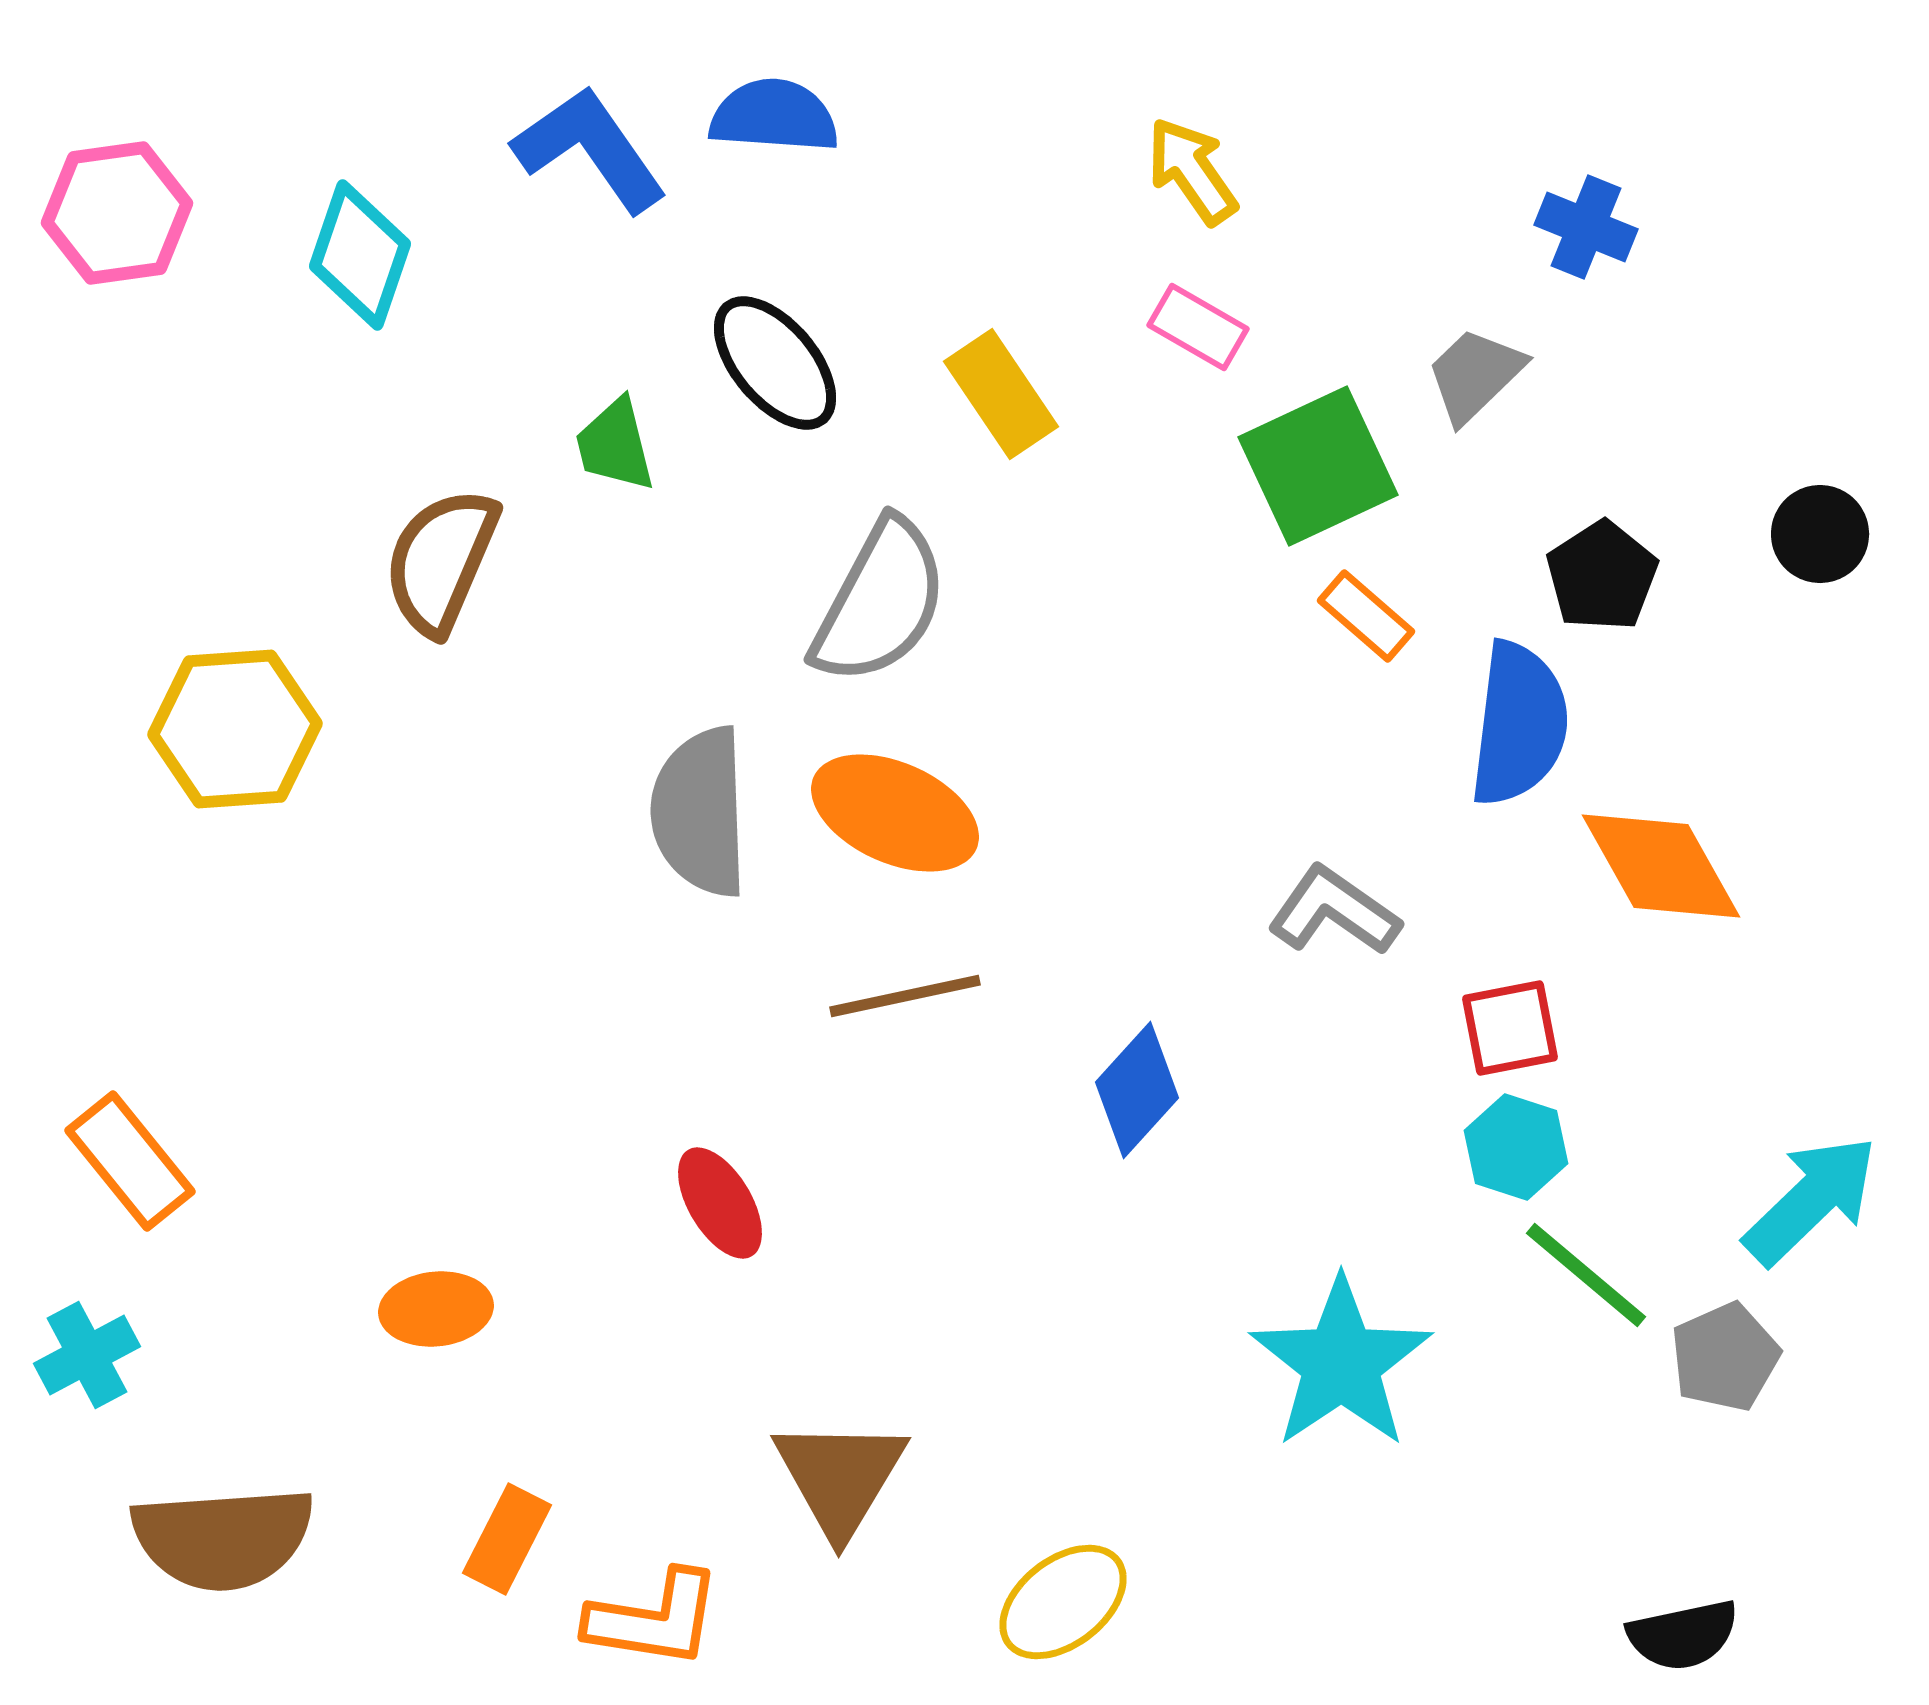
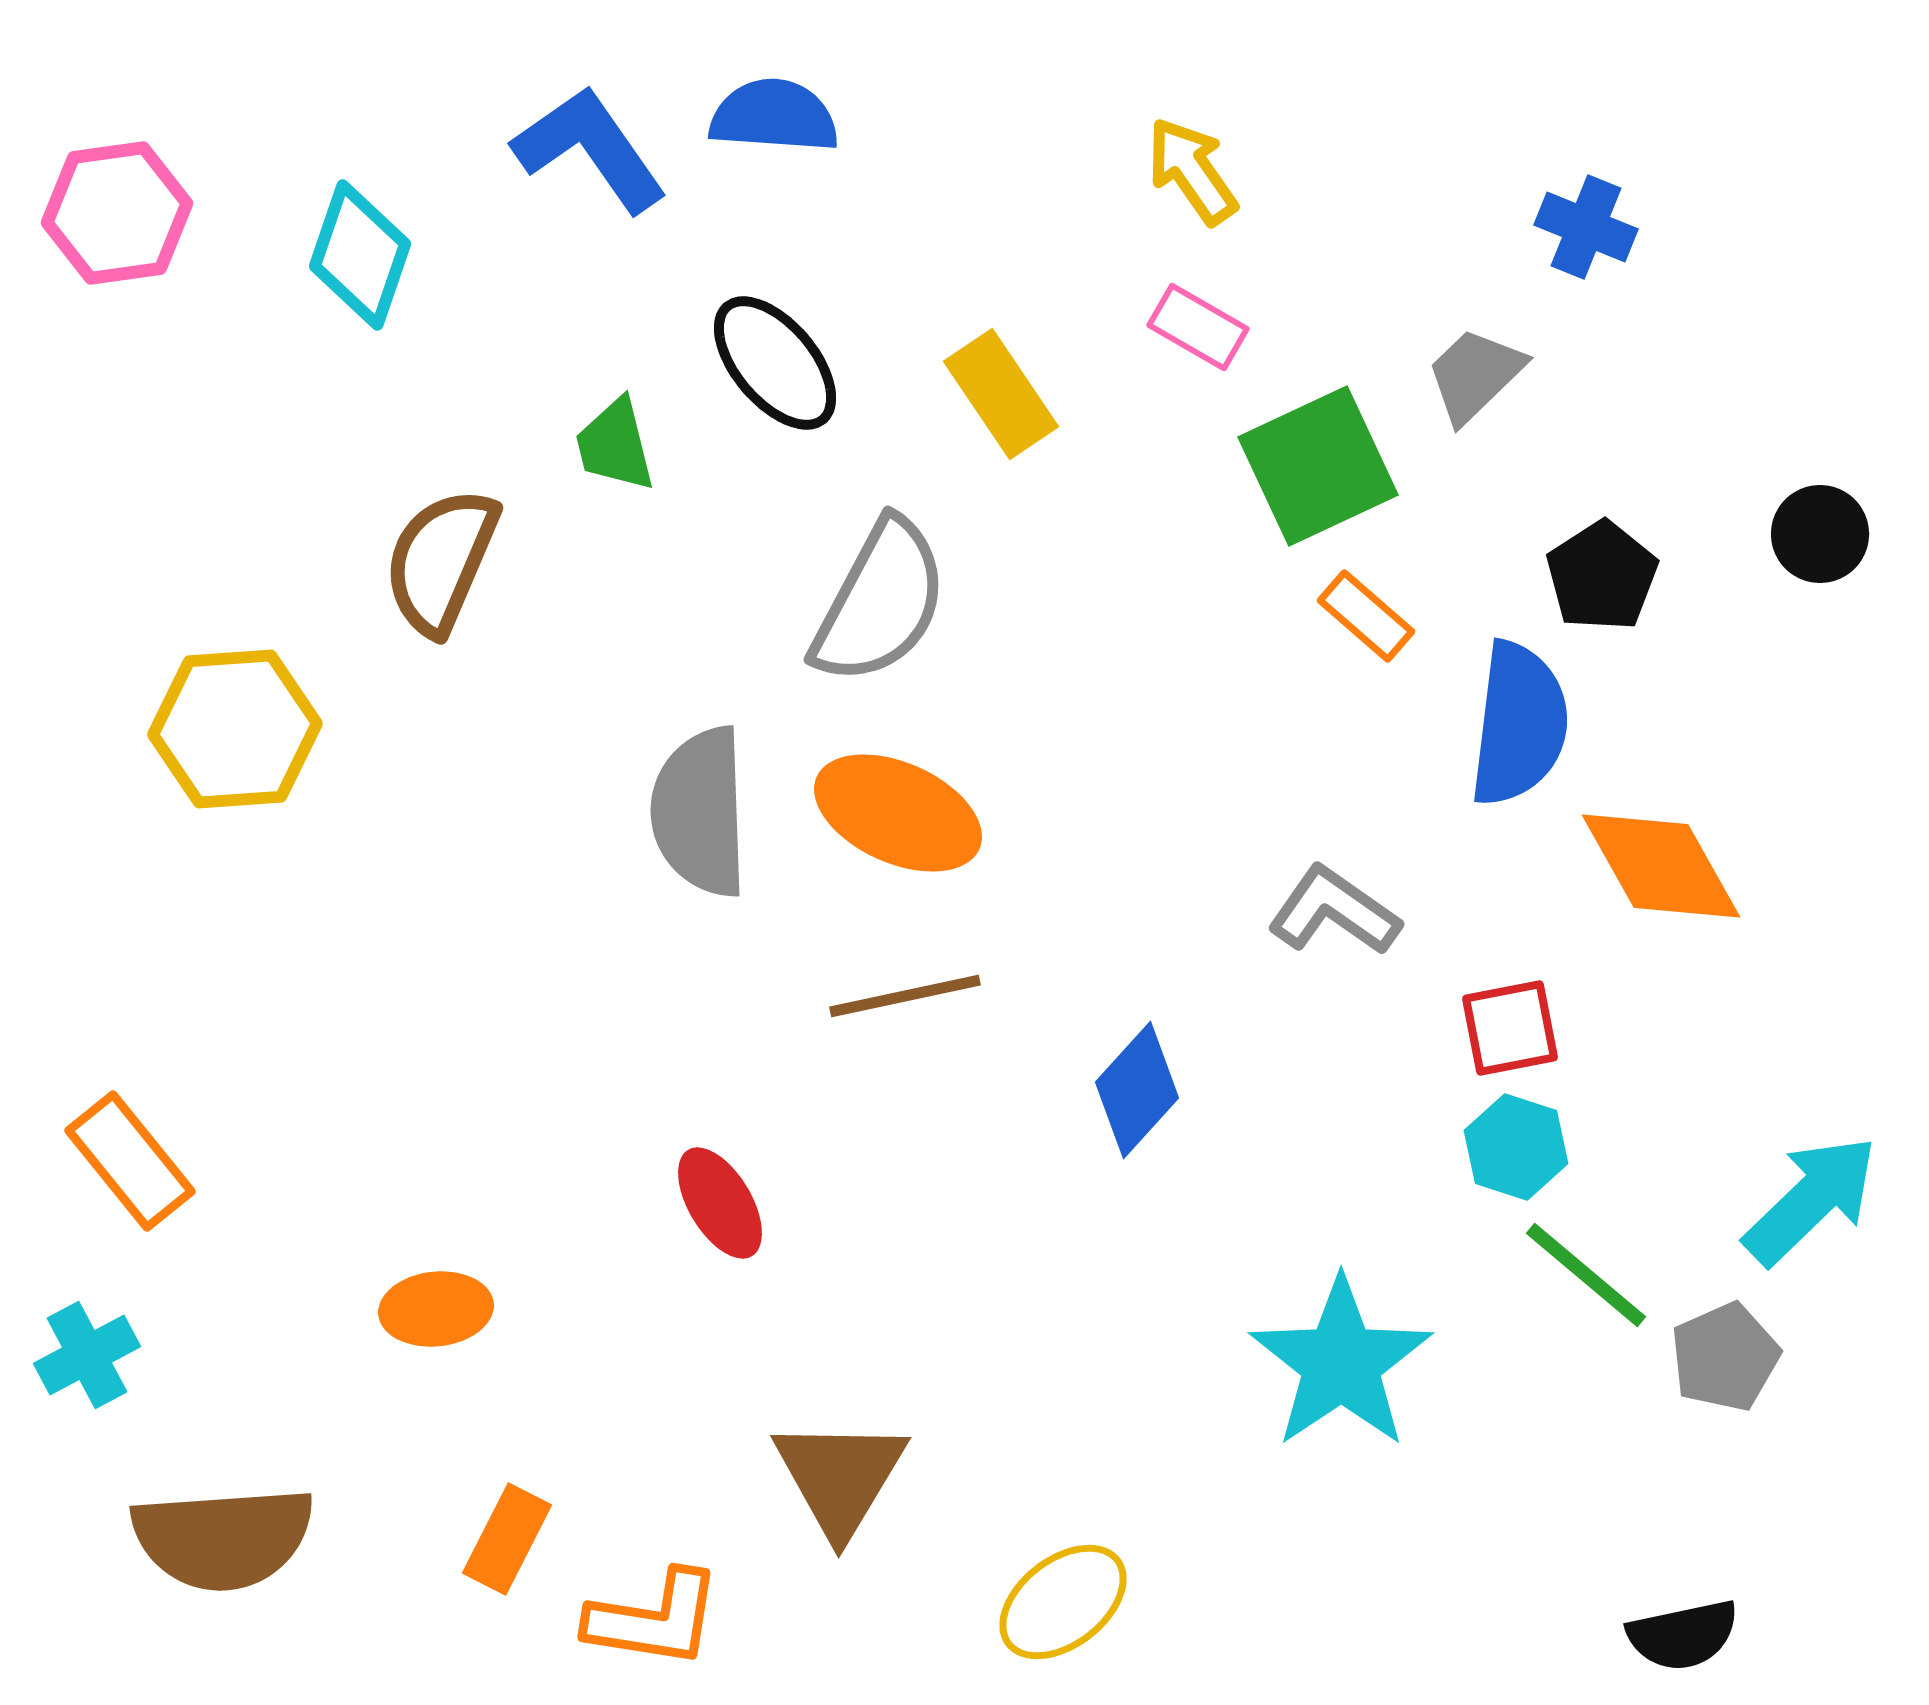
orange ellipse at (895, 813): moved 3 px right
